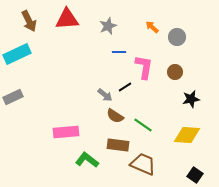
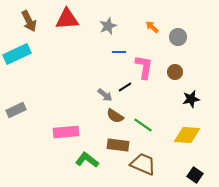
gray circle: moved 1 px right
gray rectangle: moved 3 px right, 13 px down
